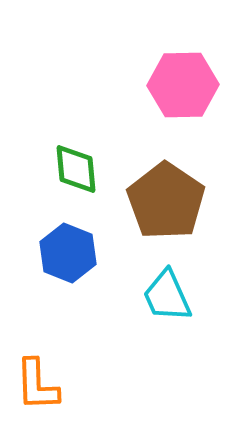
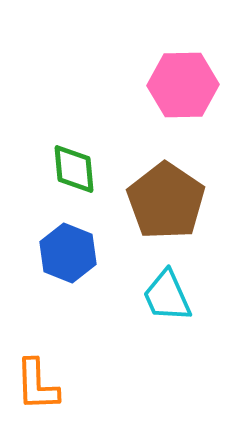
green diamond: moved 2 px left
